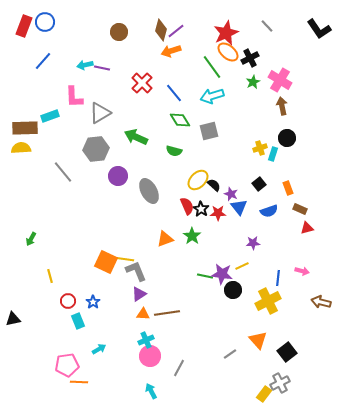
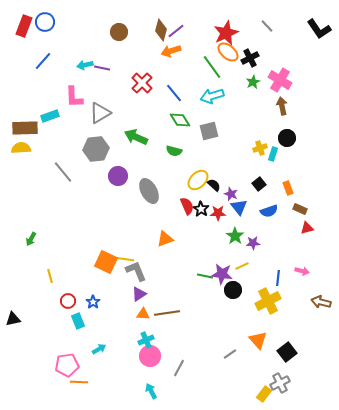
green star at (192, 236): moved 43 px right
